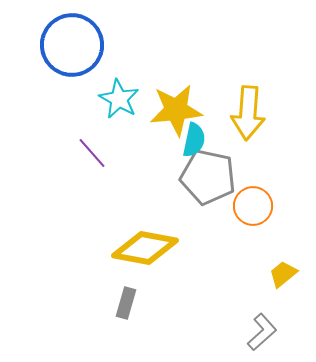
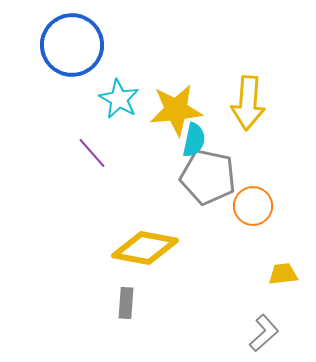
yellow arrow: moved 10 px up
yellow trapezoid: rotated 32 degrees clockwise
gray rectangle: rotated 12 degrees counterclockwise
gray L-shape: moved 2 px right, 1 px down
